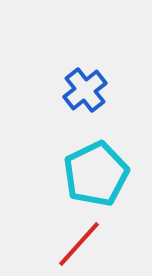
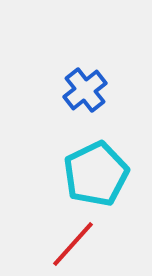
red line: moved 6 px left
